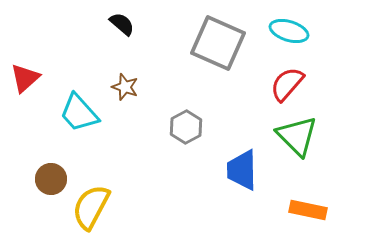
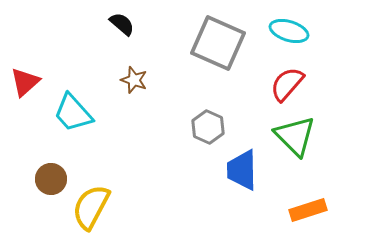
red triangle: moved 4 px down
brown star: moved 9 px right, 7 px up
cyan trapezoid: moved 6 px left
gray hexagon: moved 22 px right; rotated 8 degrees counterclockwise
green triangle: moved 2 px left
orange rectangle: rotated 30 degrees counterclockwise
